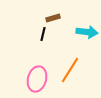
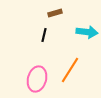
brown rectangle: moved 2 px right, 5 px up
black line: moved 1 px right, 1 px down
